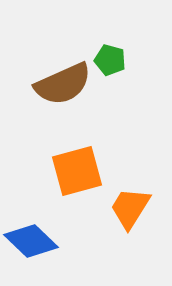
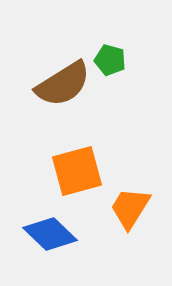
brown semicircle: rotated 8 degrees counterclockwise
blue diamond: moved 19 px right, 7 px up
